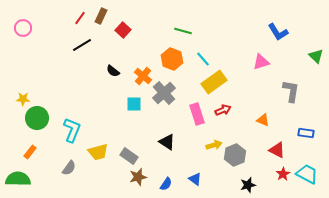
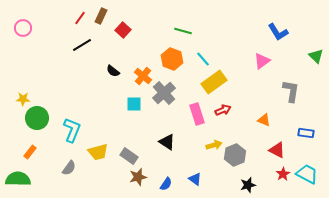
pink triangle: moved 1 px right, 1 px up; rotated 18 degrees counterclockwise
orange triangle: moved 1 px right
